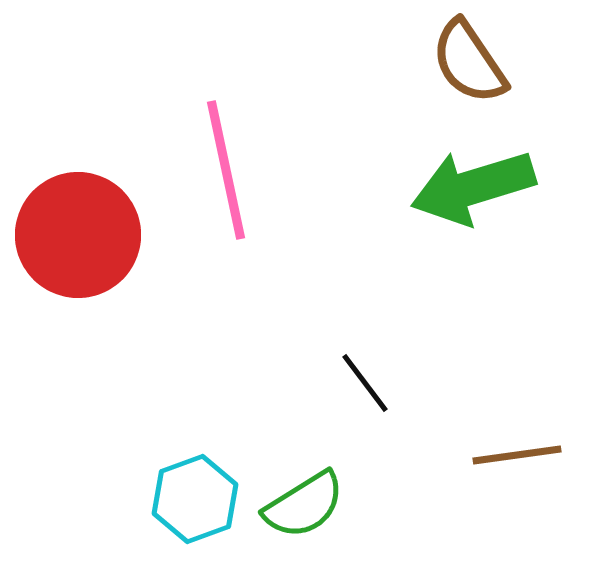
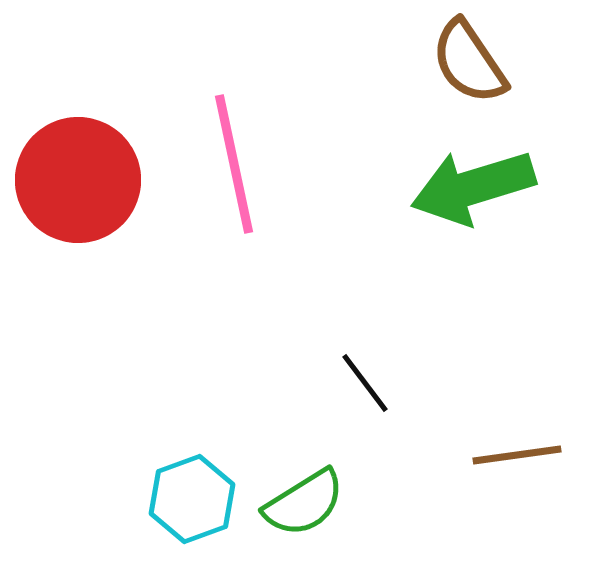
pink line: moved 8 px right, 6 px up
red circle: moved 55 px up
cyan hexagon: moved 3 px left
green semicircle: moved 2 px up
